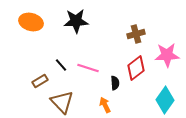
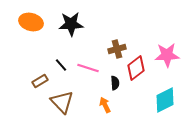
black star: moved 5 px left, 3 px down
brown cross: moved 19 px left, 15 px down
cyan diamond: rotated 28 degrees clockwise
